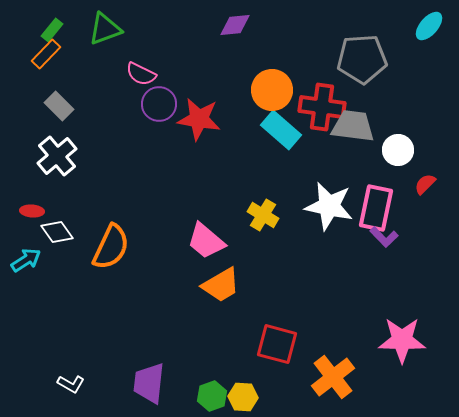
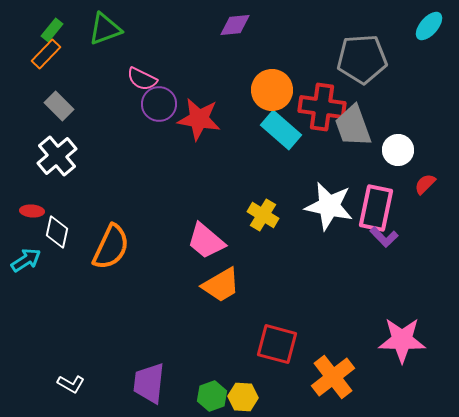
pink semicircle: moved 1 px right, 5 px down
gray trapezoid: rotated 117 degrees counterclockwise
white diamond: rotated 48 degrees clockwise
